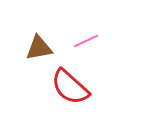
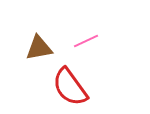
red semicircle: rotated 12 degrees clockwise
